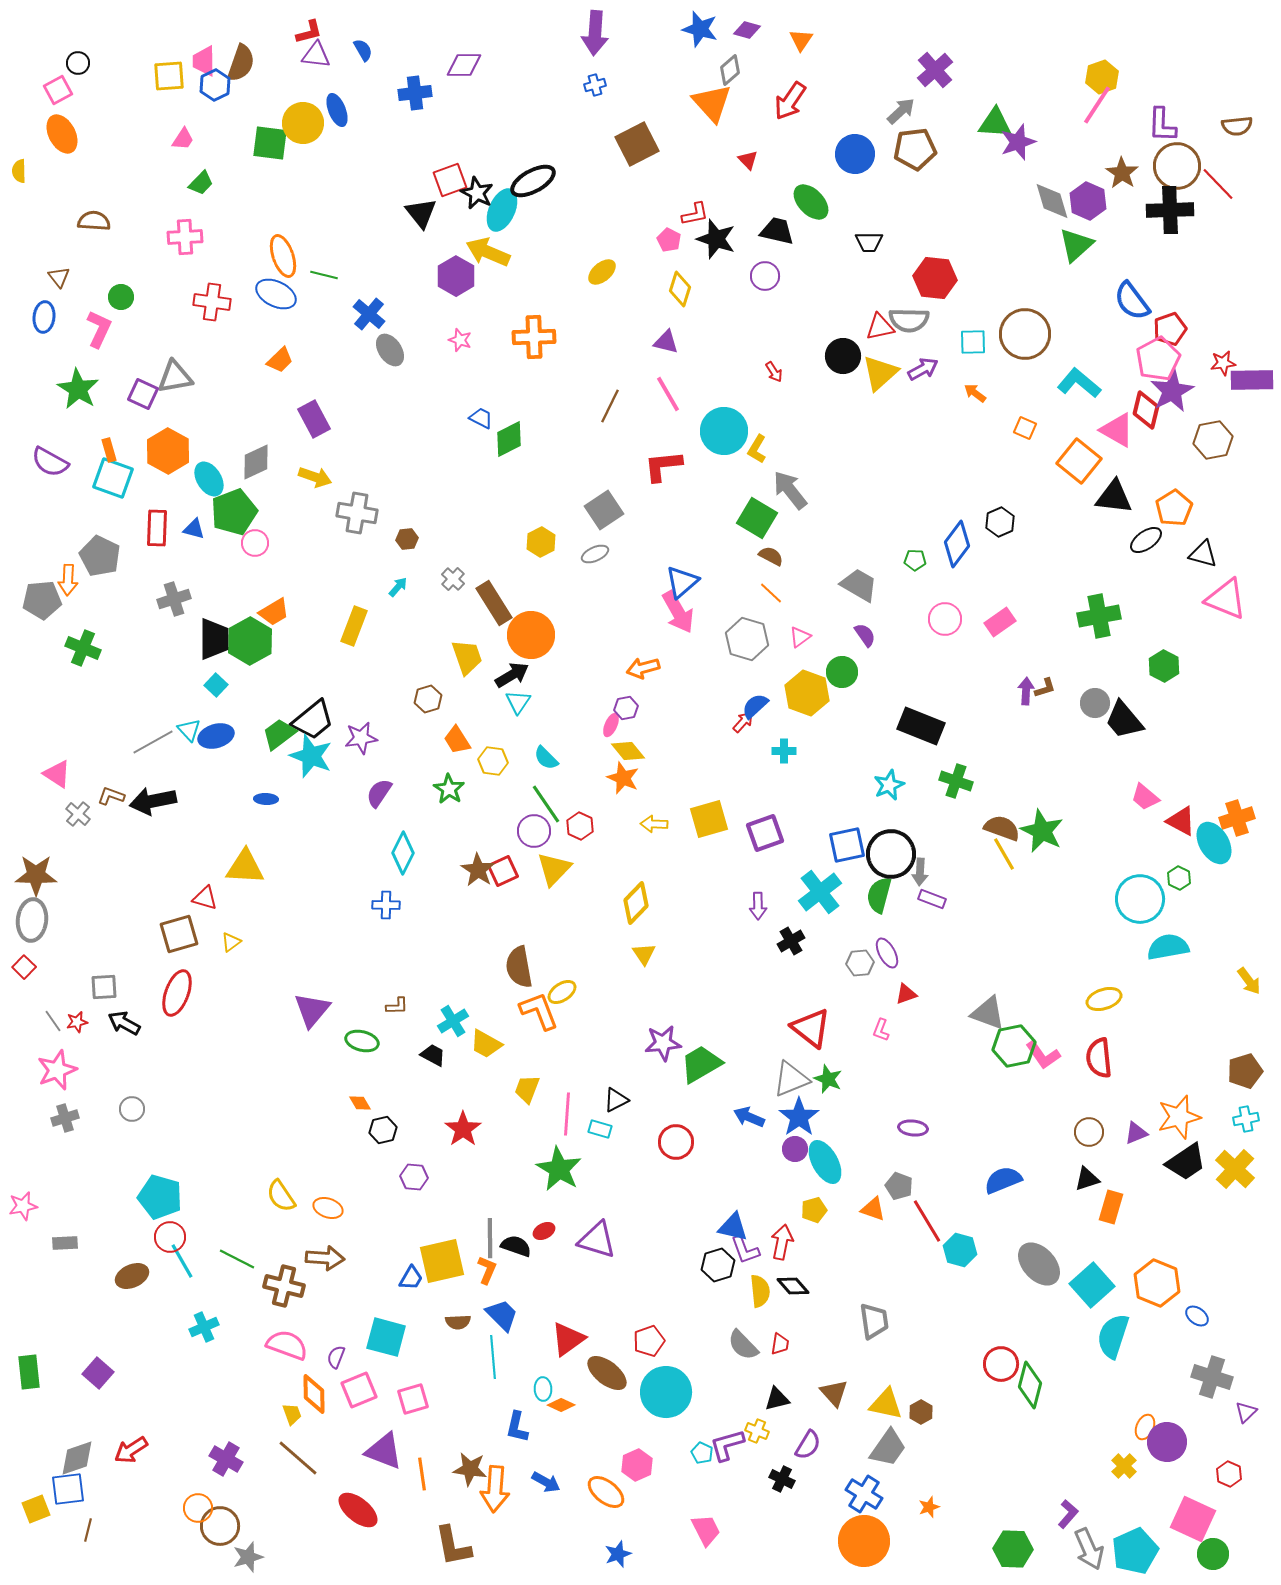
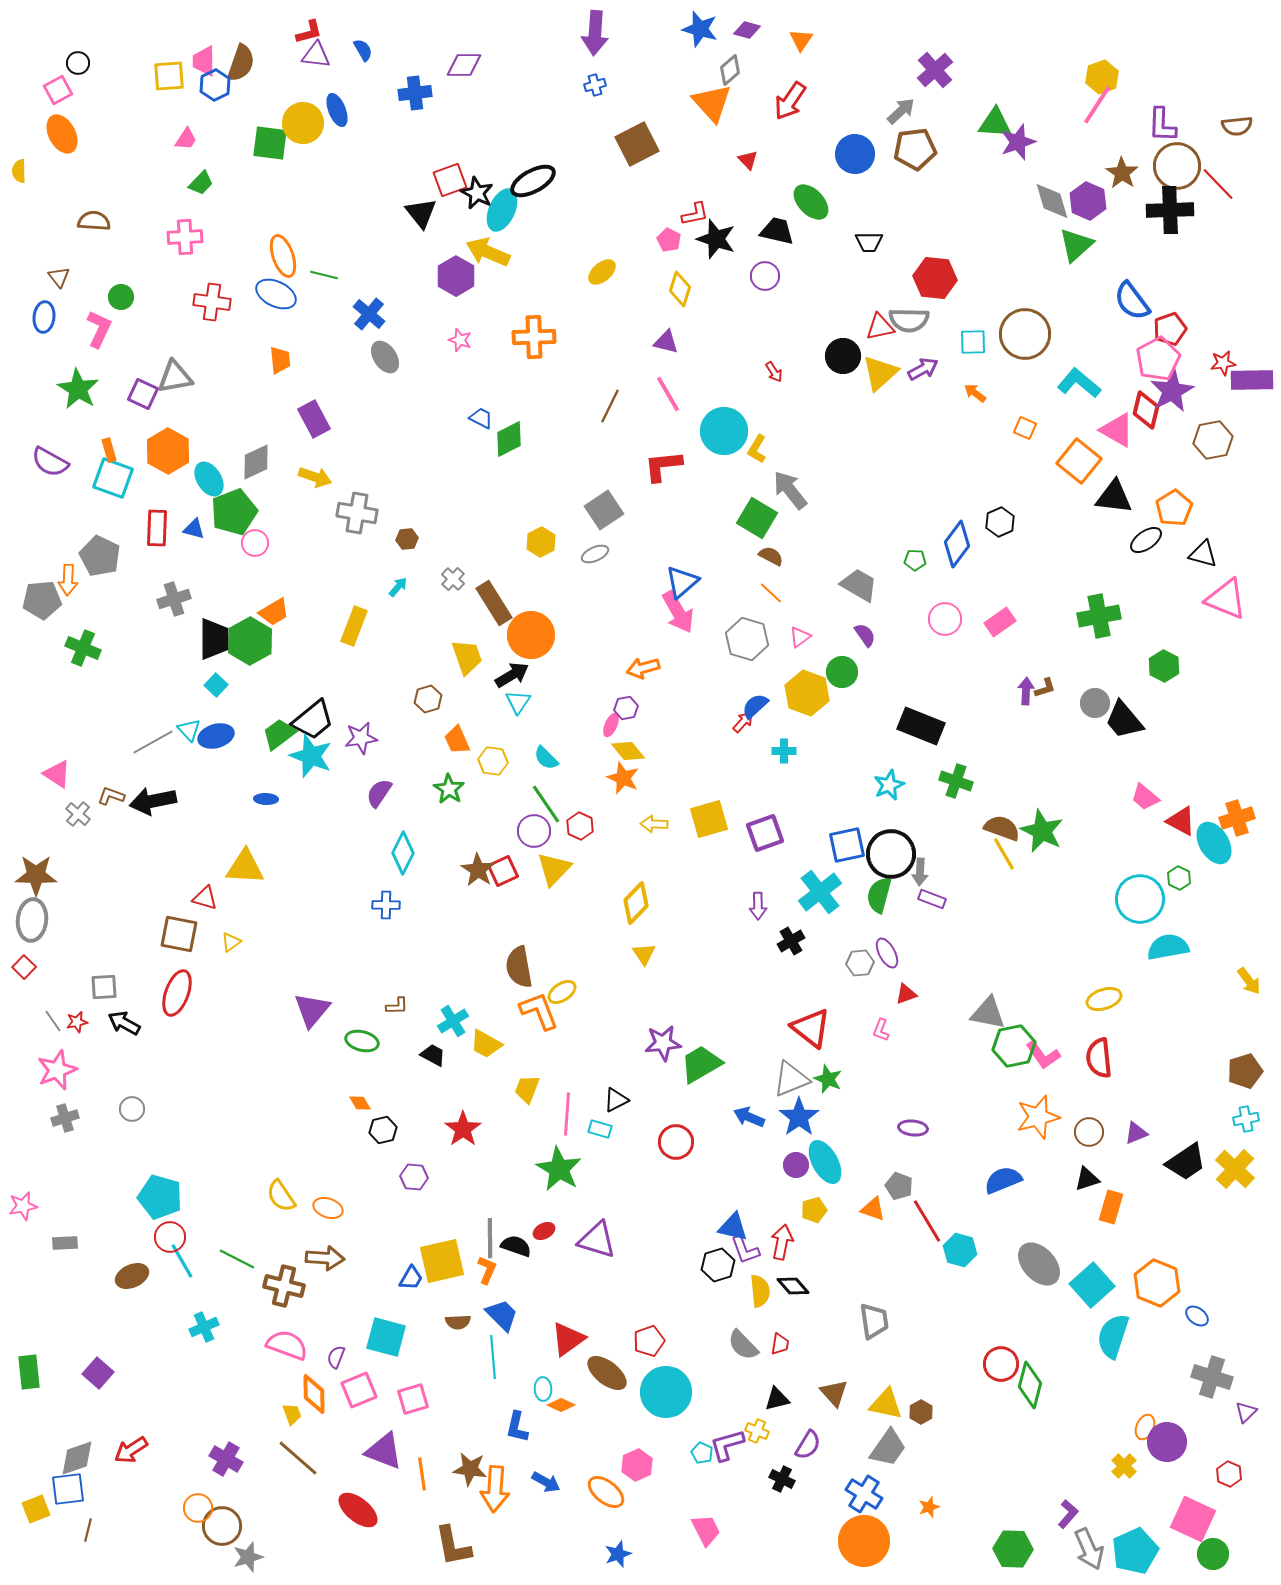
pink trapezoid at (183, 139): moved 3 px right
gray ellipse at (390, 350): moved 5 px left, 7 px down
orange trapezoid at (280, 360): rotated 52 degrees counterclockwise
orange trapezoid at (457, 740): rotated 8 degrees clockwise
brown square at (179, 934): rotated 27 degrees clockwise
gray triangle at (988, 1013): rotated 9 degrees counterclockwise
orange star at (1179, 1117): moved 141 px left
purple circle at (795, 1149): moved 1 px right, 16 px down
brown circle at (220, 1526): moved 2 px right
